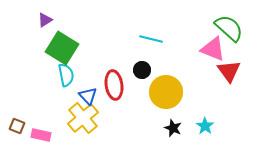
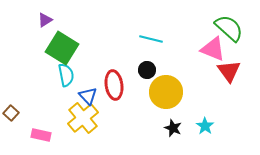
black circle: moved 5 px right
brown square: moved 6 px left, 13 px up; rotated 21 degrees clockwise
